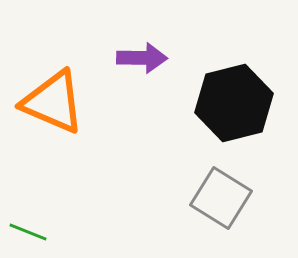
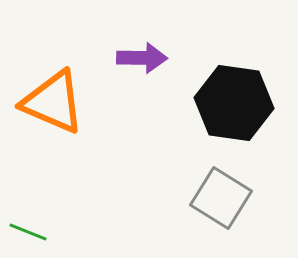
black hexagon: rotated 22 degrees clockwise
